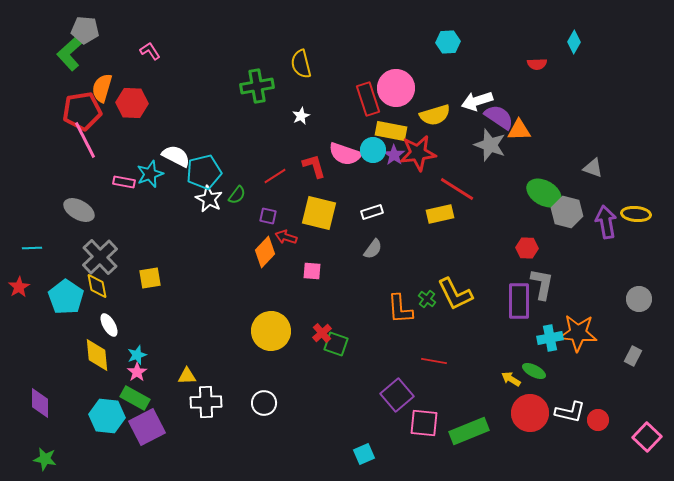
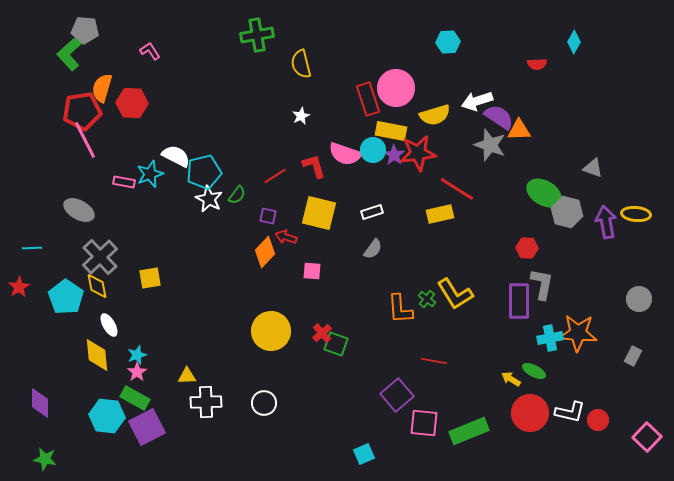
green cross at (257, 86): moved 51 px up
yellow L-shape at (455, 294): rotated 6 degrees counterclockwise
